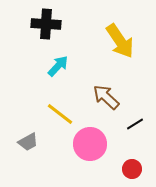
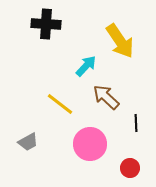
cyan arrow: moved 28 px right
yellow line: moved 10 px up
black line: moved 1 px right, 1 px up; rotated 60 degrees counterclockwise
red circle: moved 2 px left, 1 px up
